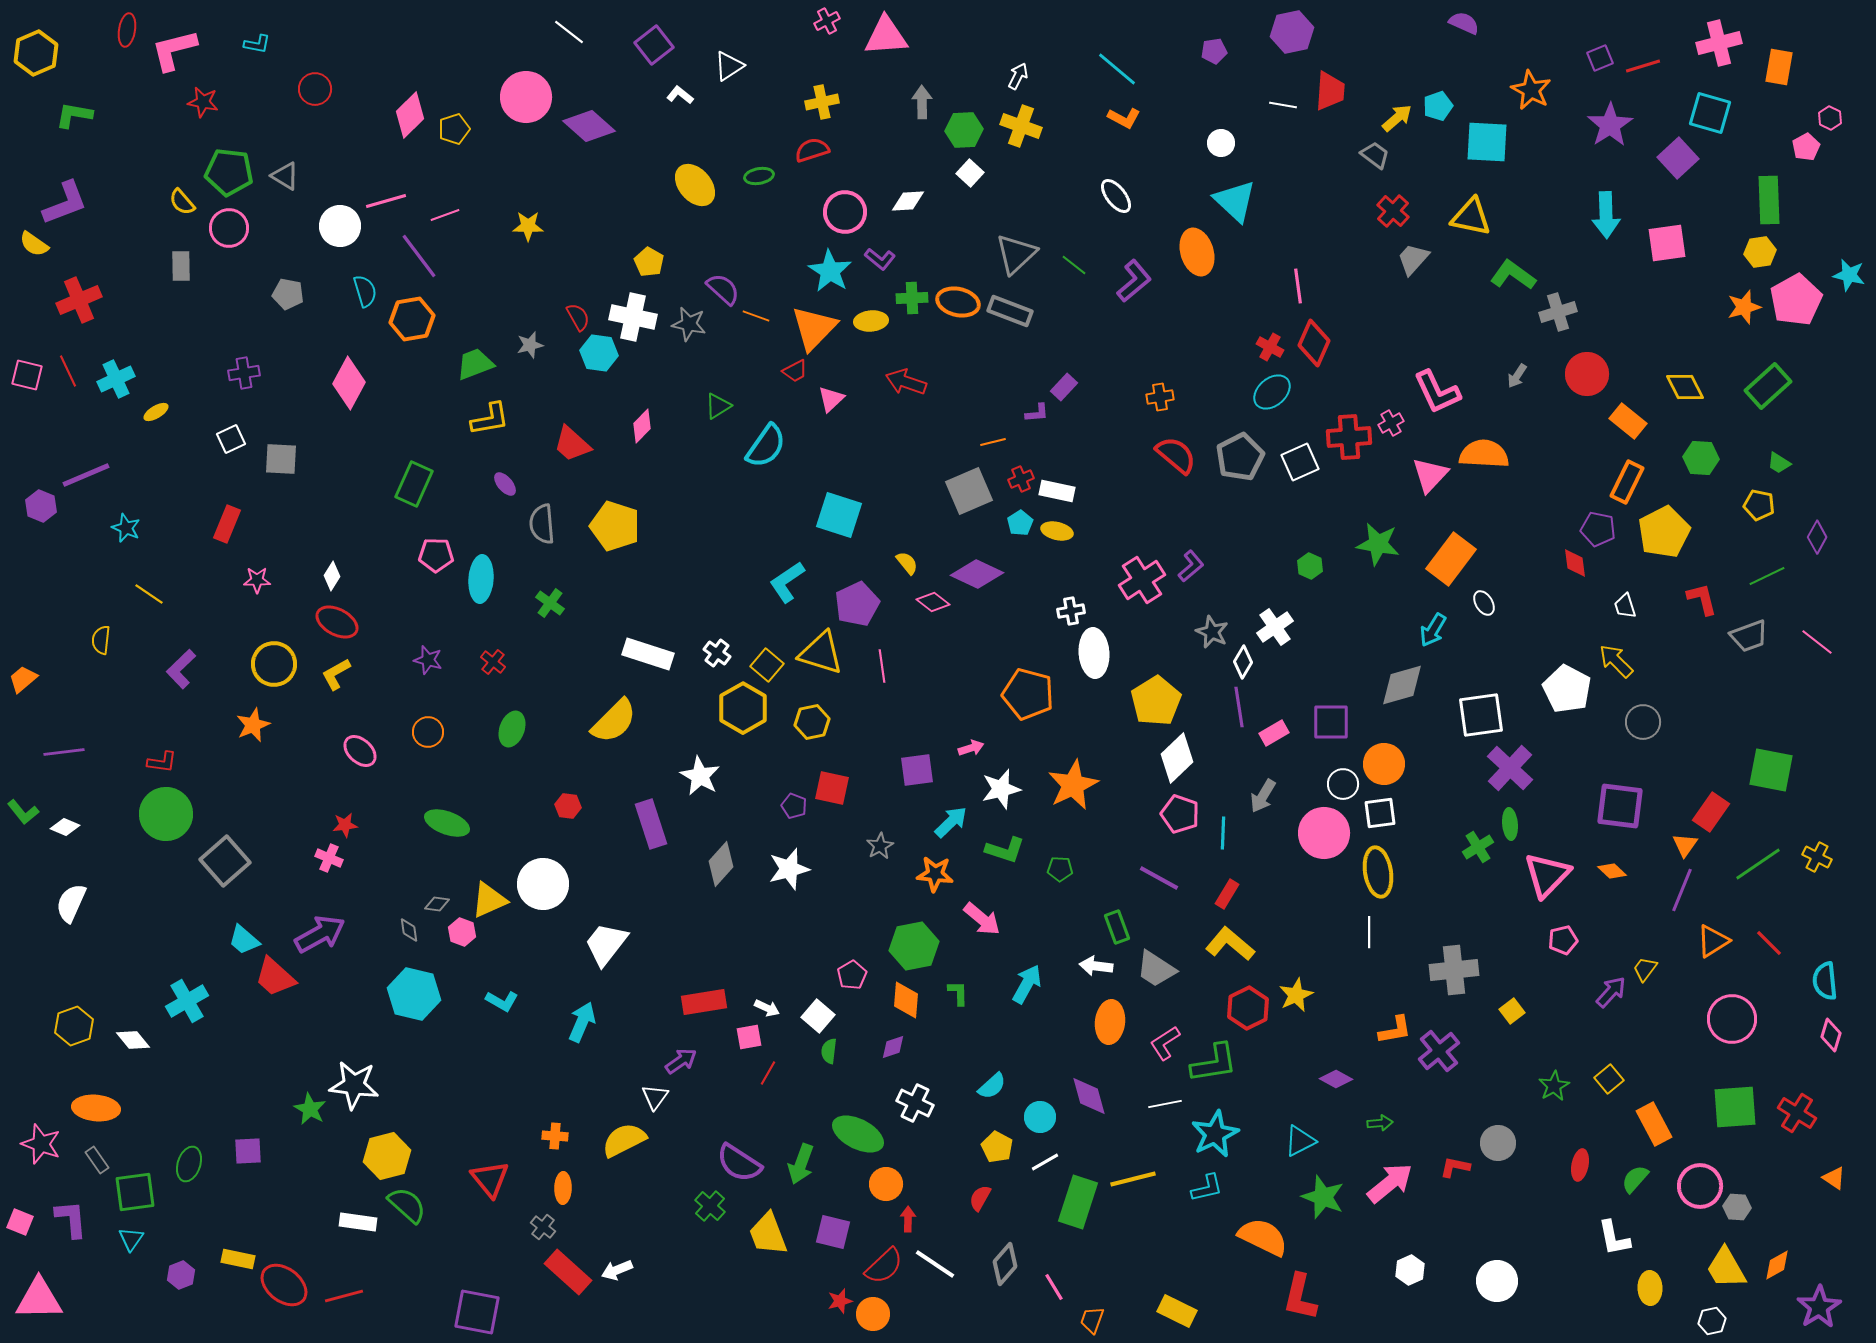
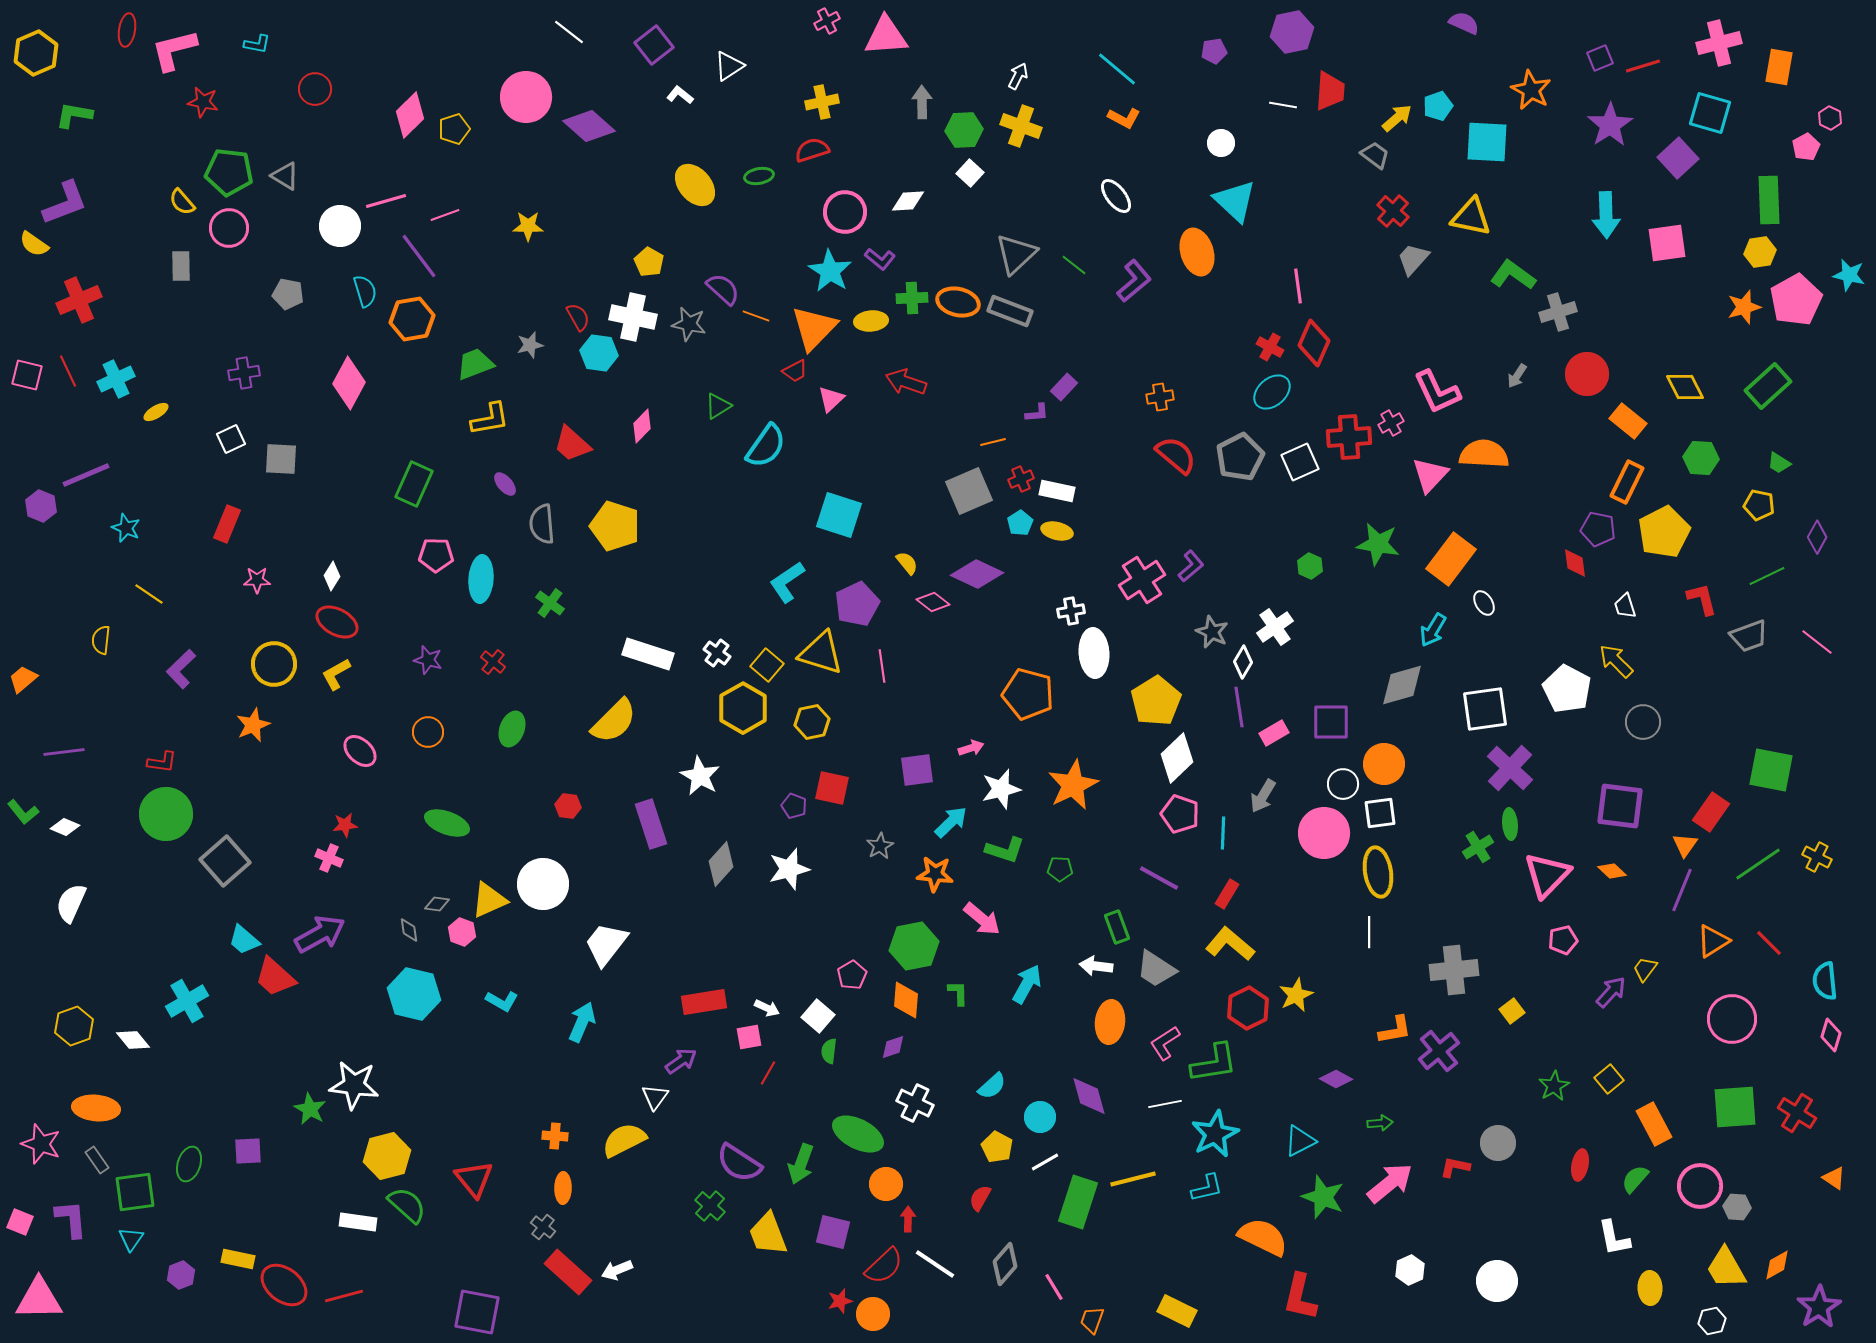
white square at (1481, 715): moved 4 px right, 6 px up
red triangle at (490, 1179): moved 16 px left
